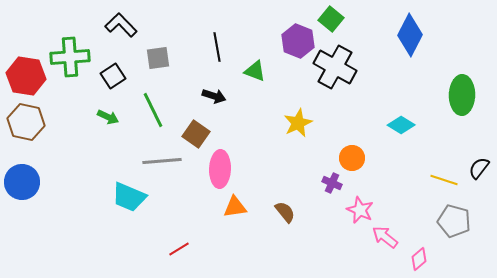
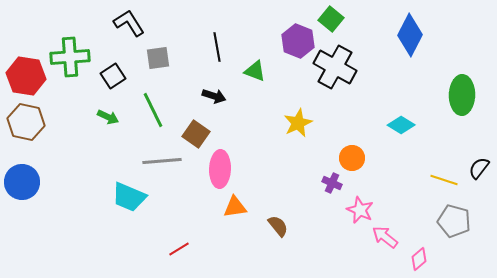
black L-shape: moved 8 px right, 2 px up; rotated 12 degrees clockwise
brown semicircle: moved 7 px left, 14 px down
